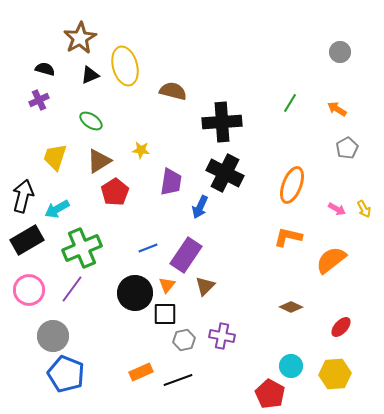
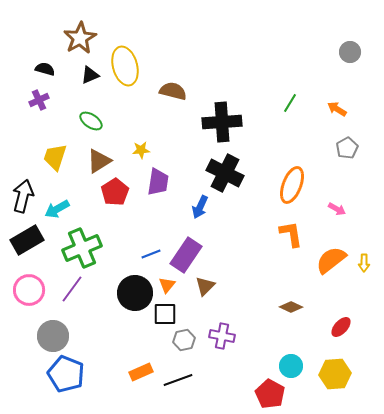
gray circle at (340, 52): moved 10 px right
yellow star at (141, 150): rotated 12 degrees counterclockwise
purple trapezoid at (171, 182): moved 13 px left
yellow arrow at (364, 209): moved 54 px down; rotated 30 degrees clockwise
orange L-shape at (288, 237): moved 3 px right, 3 px up; rotated 68 degrees clockwise
blue line at (148, 248): moved 3 px right, 6 px down
